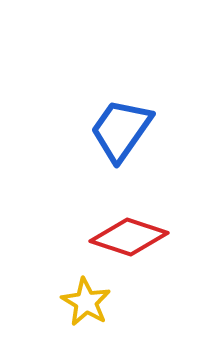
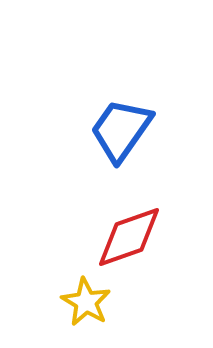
red diamond: rotated 38 degrees counterclockwise
